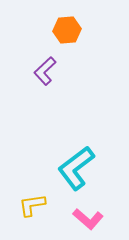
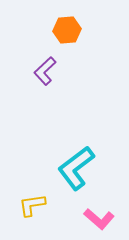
pink L-shape: moved 11 px right
